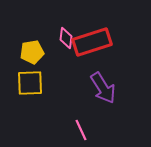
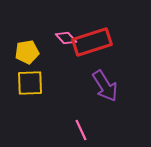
pink diamond: rotated 50 degrees counterclockwise
yellow pentagon: moved 5 px left
purple arrow: moved 2 px right, 2 px up
